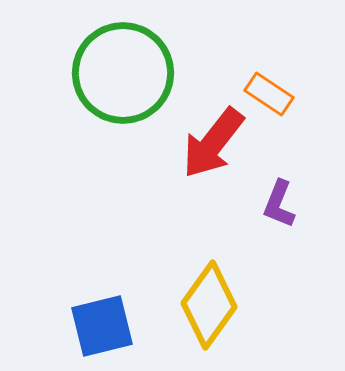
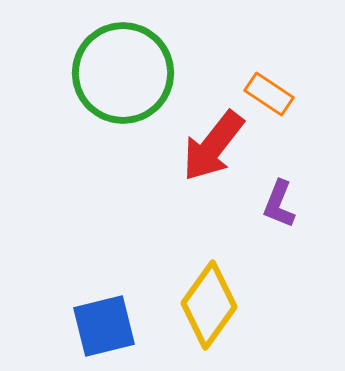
red arrow: moved 3 px down
blue square: moved 2 px right
